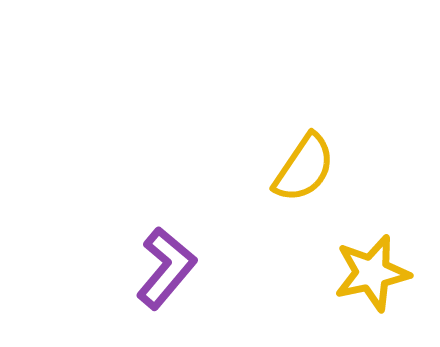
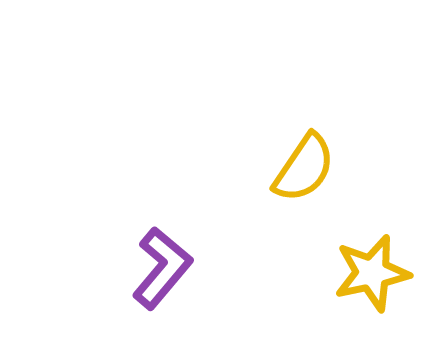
purple L-shape: moved 4 px left
